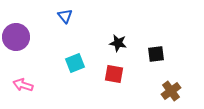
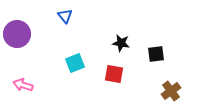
purple circle: moved 1 px right, 3 px up
black star: moved 3 px right
